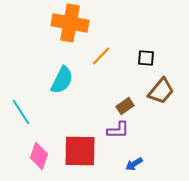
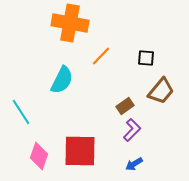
purple L-shape: moved 14 px right; rotated 45 degrees counterclockwise
